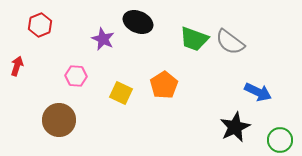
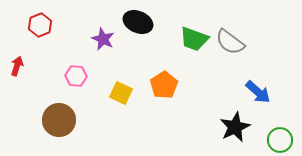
blue arrow: rotated 16 degrees clockwise
